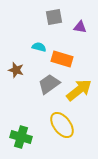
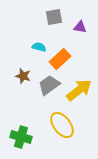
orange rectangle: moved 2 px left; rotated 60 degrees counterclockwise
brown star: moved 7 px right, 6 px down
gray trapezoid: moved 1 px down
